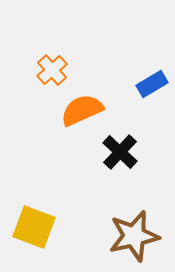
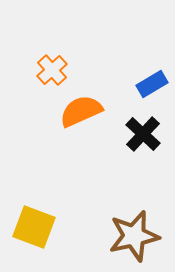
orange semicircle: moved 1 px left, 1 px down
black cross: moved 23 px right, 18 px up
